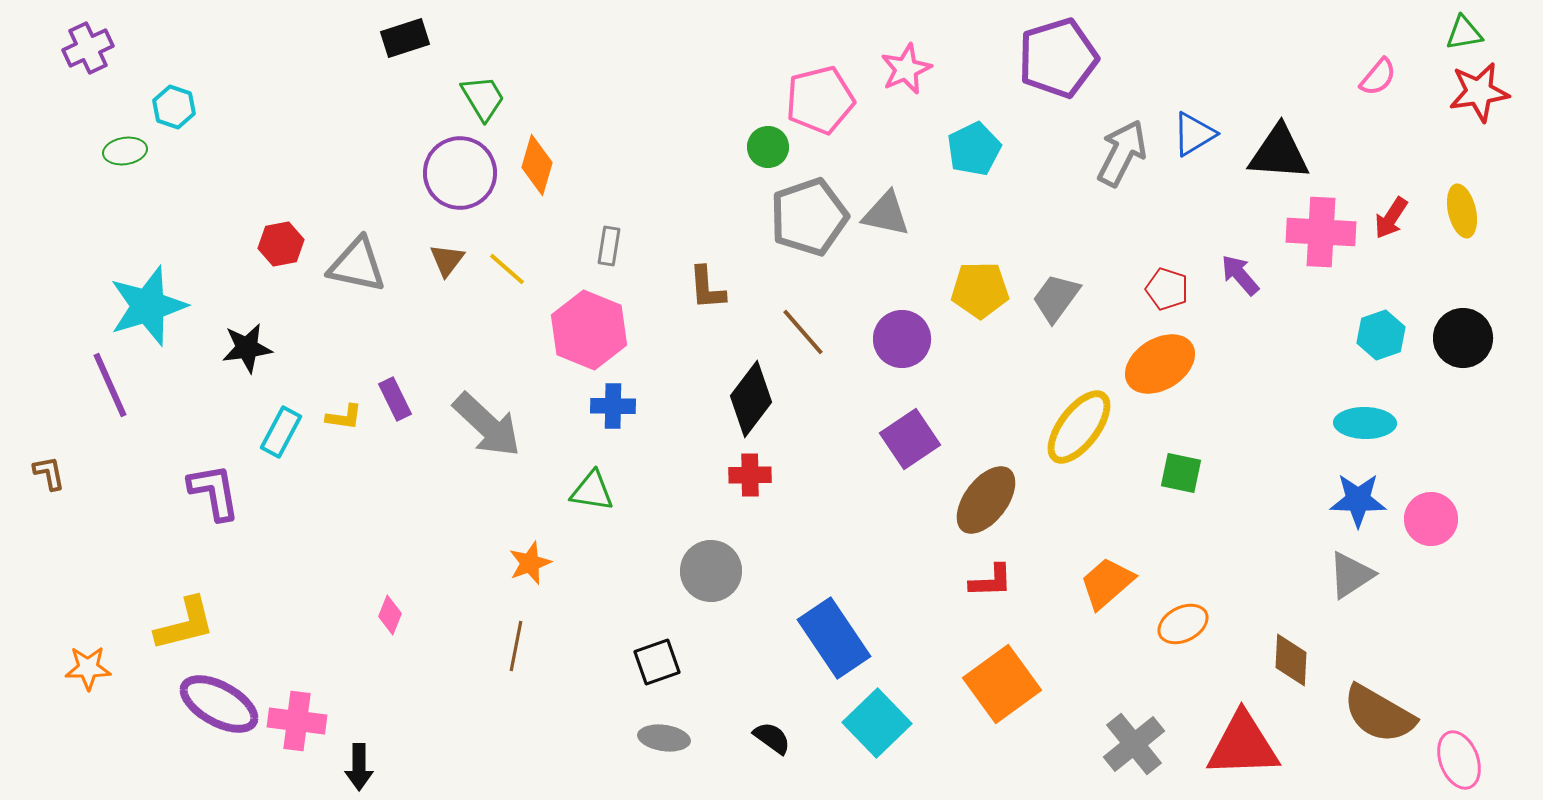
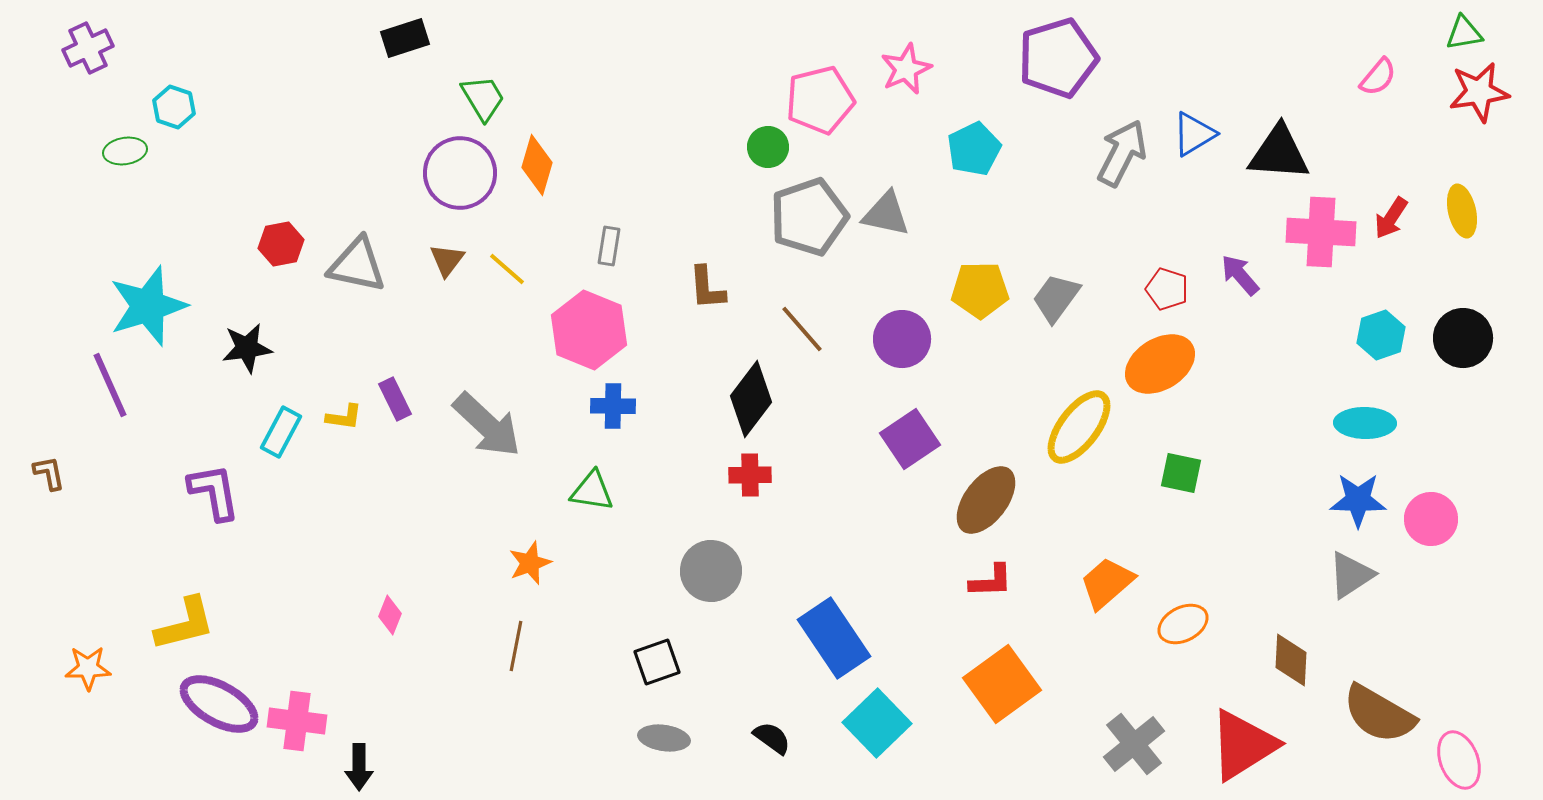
brown line at (803, 332): moved 1 px left, 3 px up
red triangle at (1243, 745): rotated 30 degrees counterclockwise
